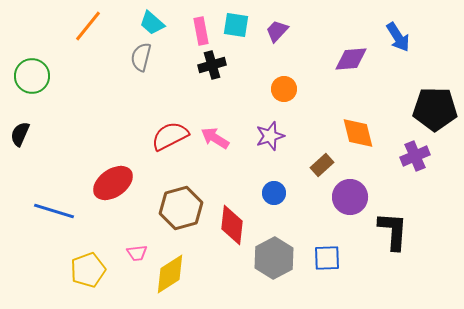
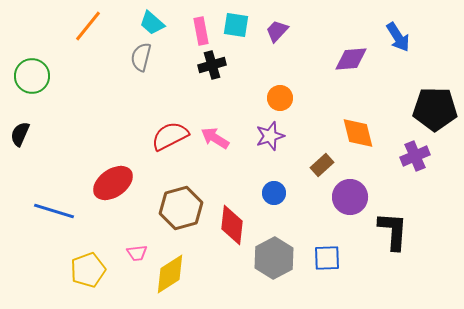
orange circle: moved 4 px left, 9 px down
